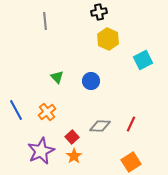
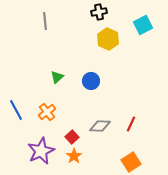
cyan square: moved 35 px up
green triangle: rotated 32 degrees clockwise
